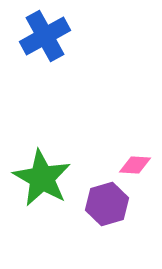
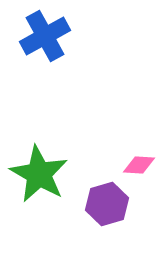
pink diamond: moved 4 px right
green star: moved 3 px left, 4 px up
